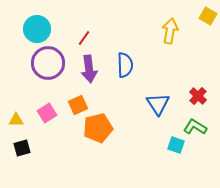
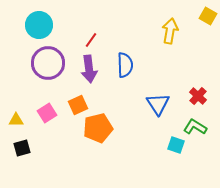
cyan circle: moved 2 px right, 4 px up
red line: moved 7 px right, 2 px down
